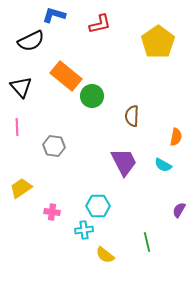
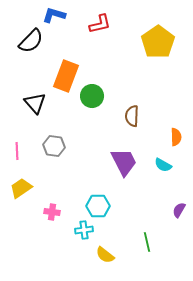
black semicircle: rotated 20 degrees counterclockwise
orange rectangle: rotated 72 degrees clockwise
black triangle: moved 14 px right, 16 px down
pink line: moved 24 px down
orange semicircle: rotated 12 degrees counterclockwise
